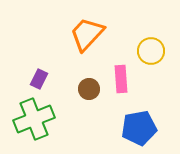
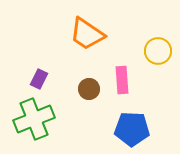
orange trapezoid: rotated 99 degrees counterclockwise
yellow circle: moved 7 px right
pink rectangle: moved 1 px right, 1 px down
blue pentagon: moved 7 px left, 1 px down; rotated 12 degrees clockwise
